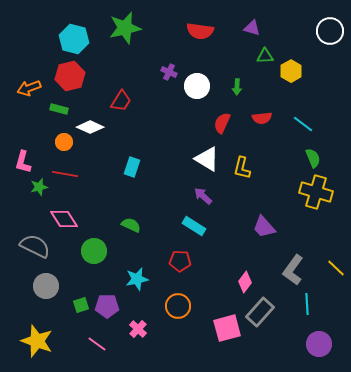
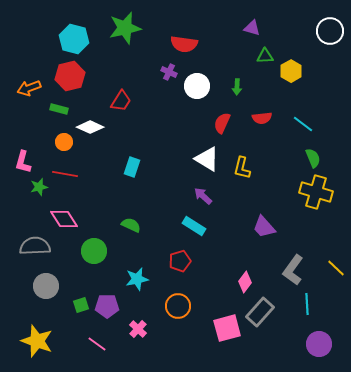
red semicircle at (200, 31): moved 16 px left, 13 px down
gray semicircle at (35, 246): rotated 28 degrees counterclockwise
red pentagon at (180, 261): rotated 20 degrees counterclockwise
